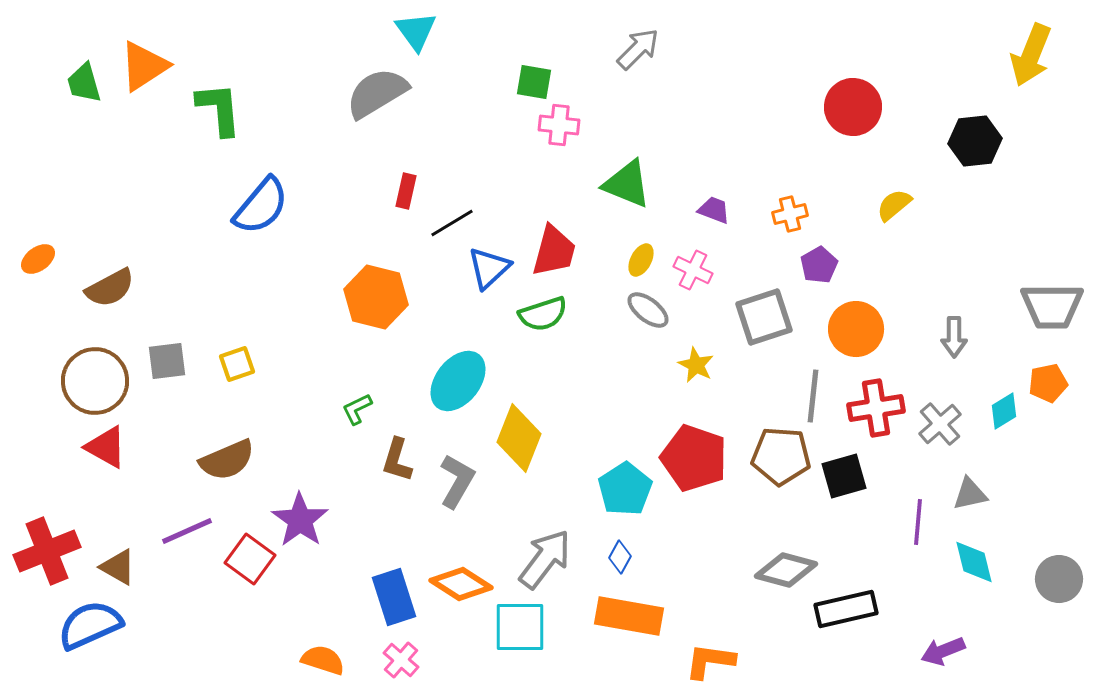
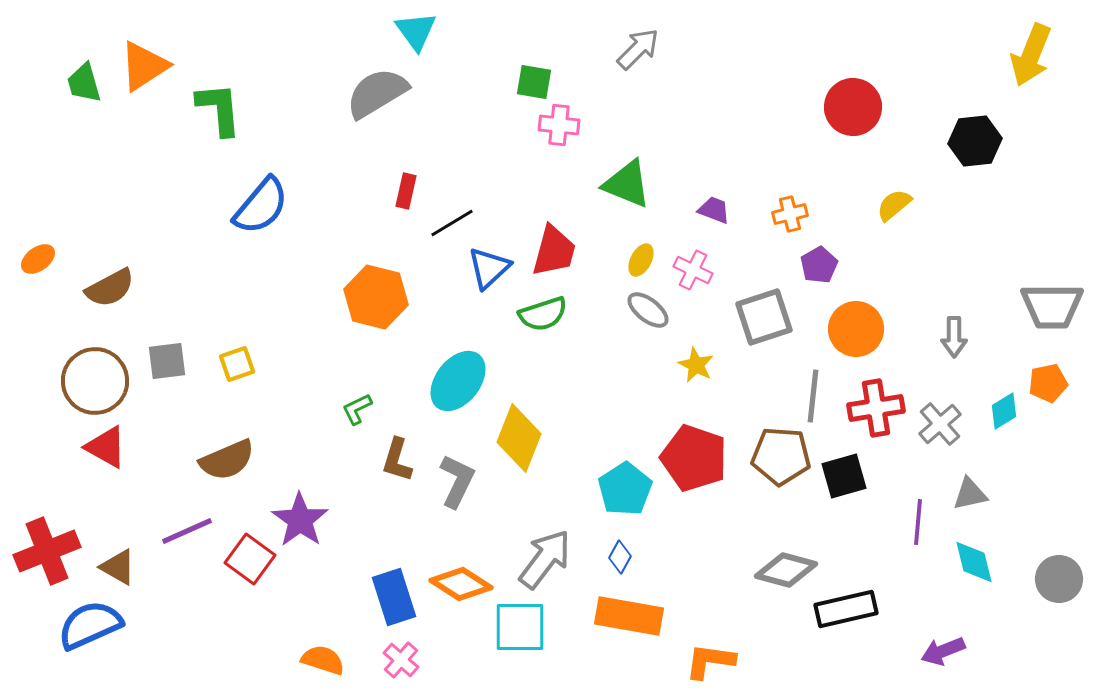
gray L-shape at (457, 481): rotated 4 degrees counterclockwise
